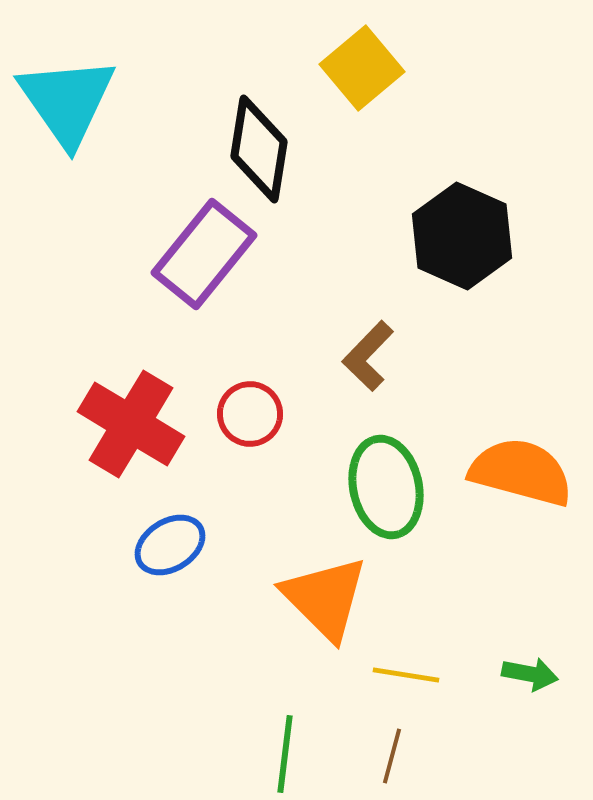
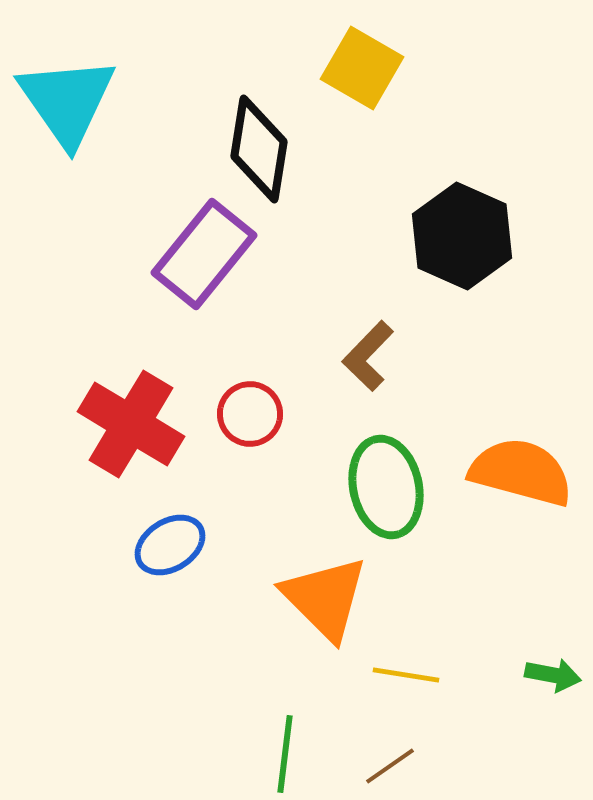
yellow square: rotated 20 degrees counterclockwise
green arrow: moved 23 px right, 1 px down
brown line: moved 2 px left, 10 px down; rotated 40 degrees clockwise
